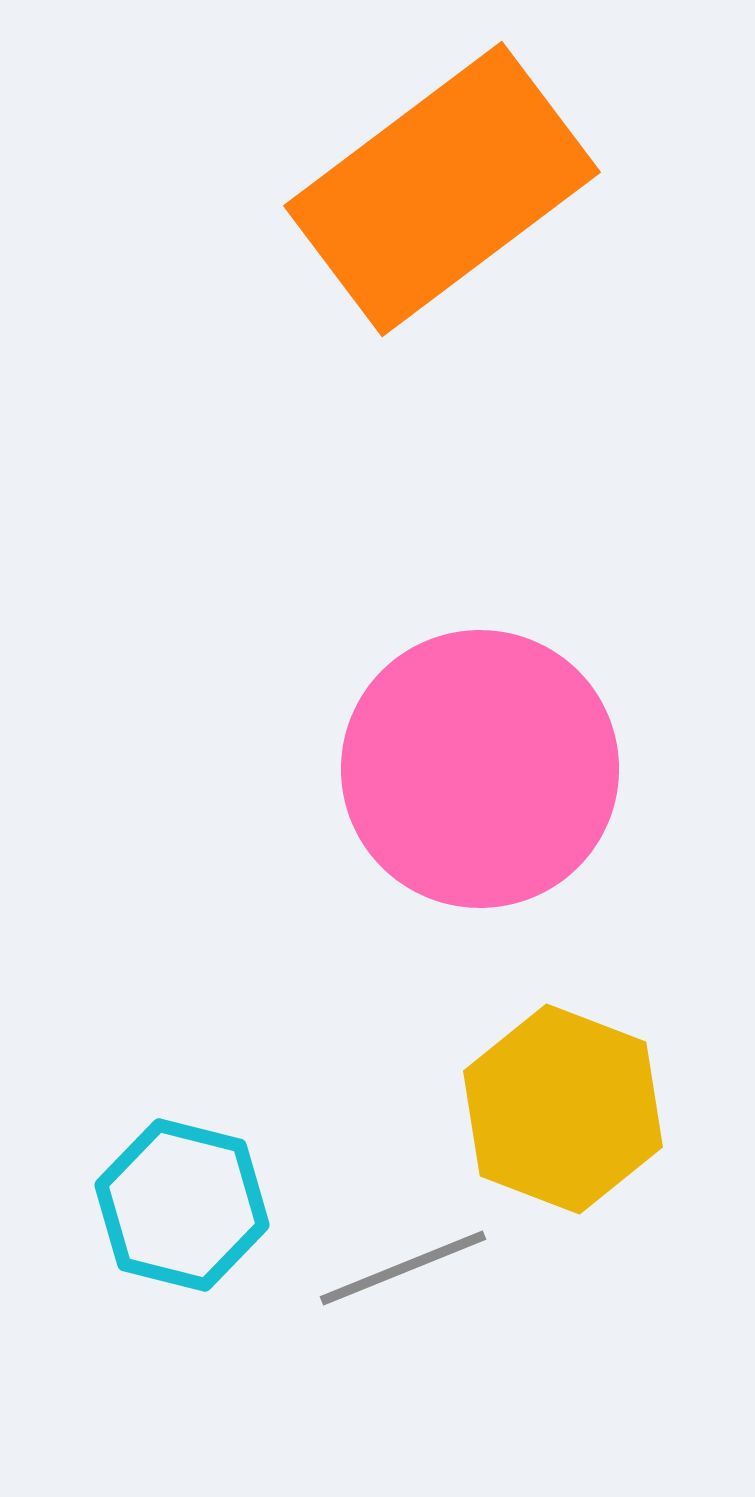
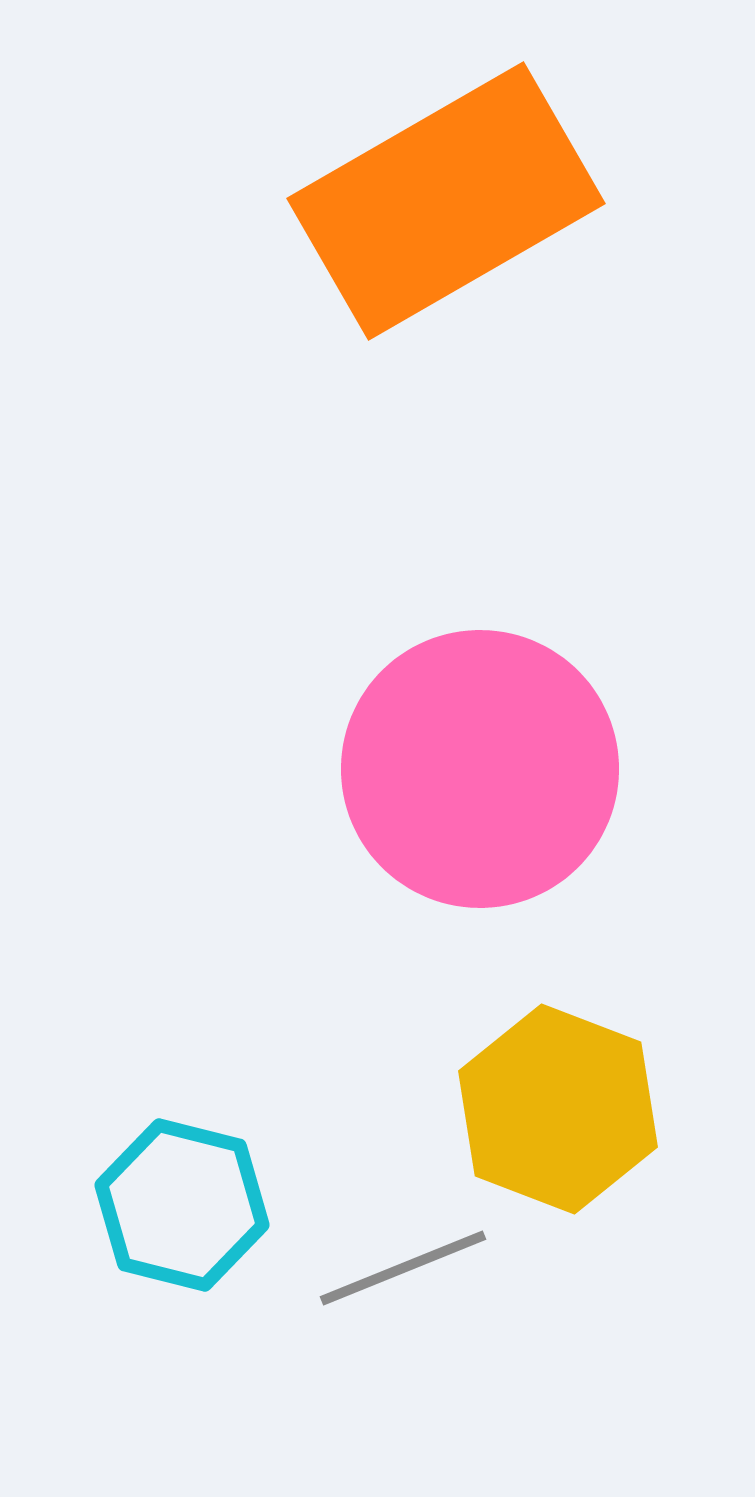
orange rectangle: moved 4 px right, 12 px down; rotated 7 degrees clockwise
yellow hexagon: moved 5 px left
